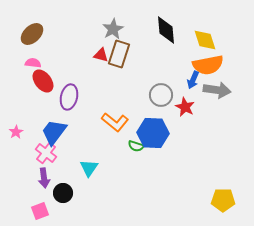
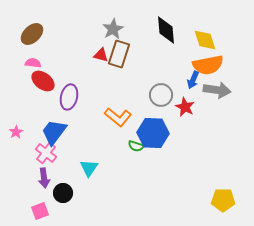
red ellipse: rotated 15 degrees counterclockwise
orange L-shape: moved 3 px right, 5 px up
